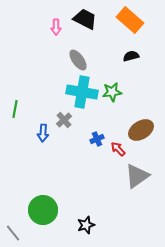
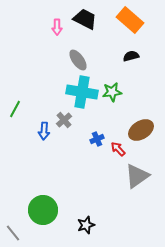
pink arrow: moved 1 px right
green line: rotated 18 degrees clockwise
blue arrow: moved 1 px right, 2 px up
